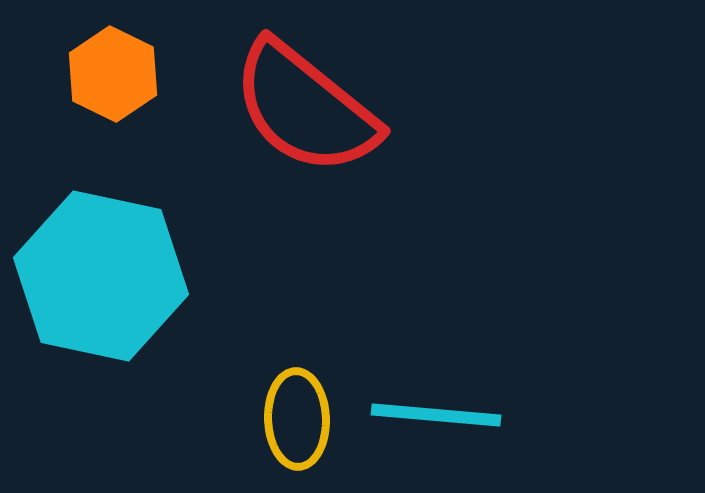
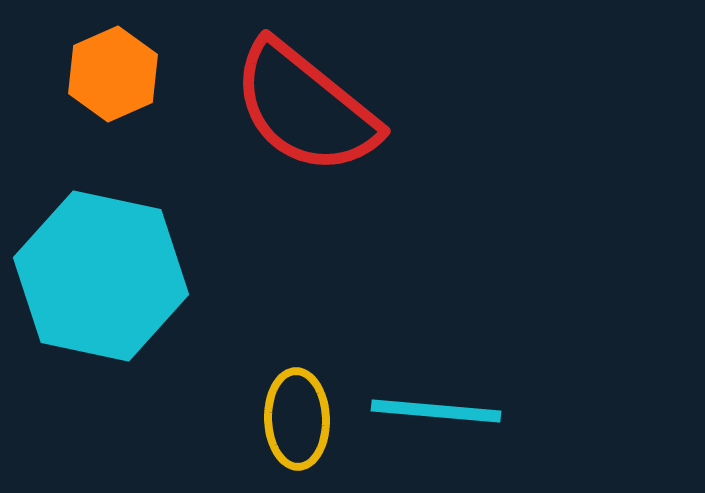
orange hexagon: rotated 10 degrees clockwise
cyan line: moved 4 px up
